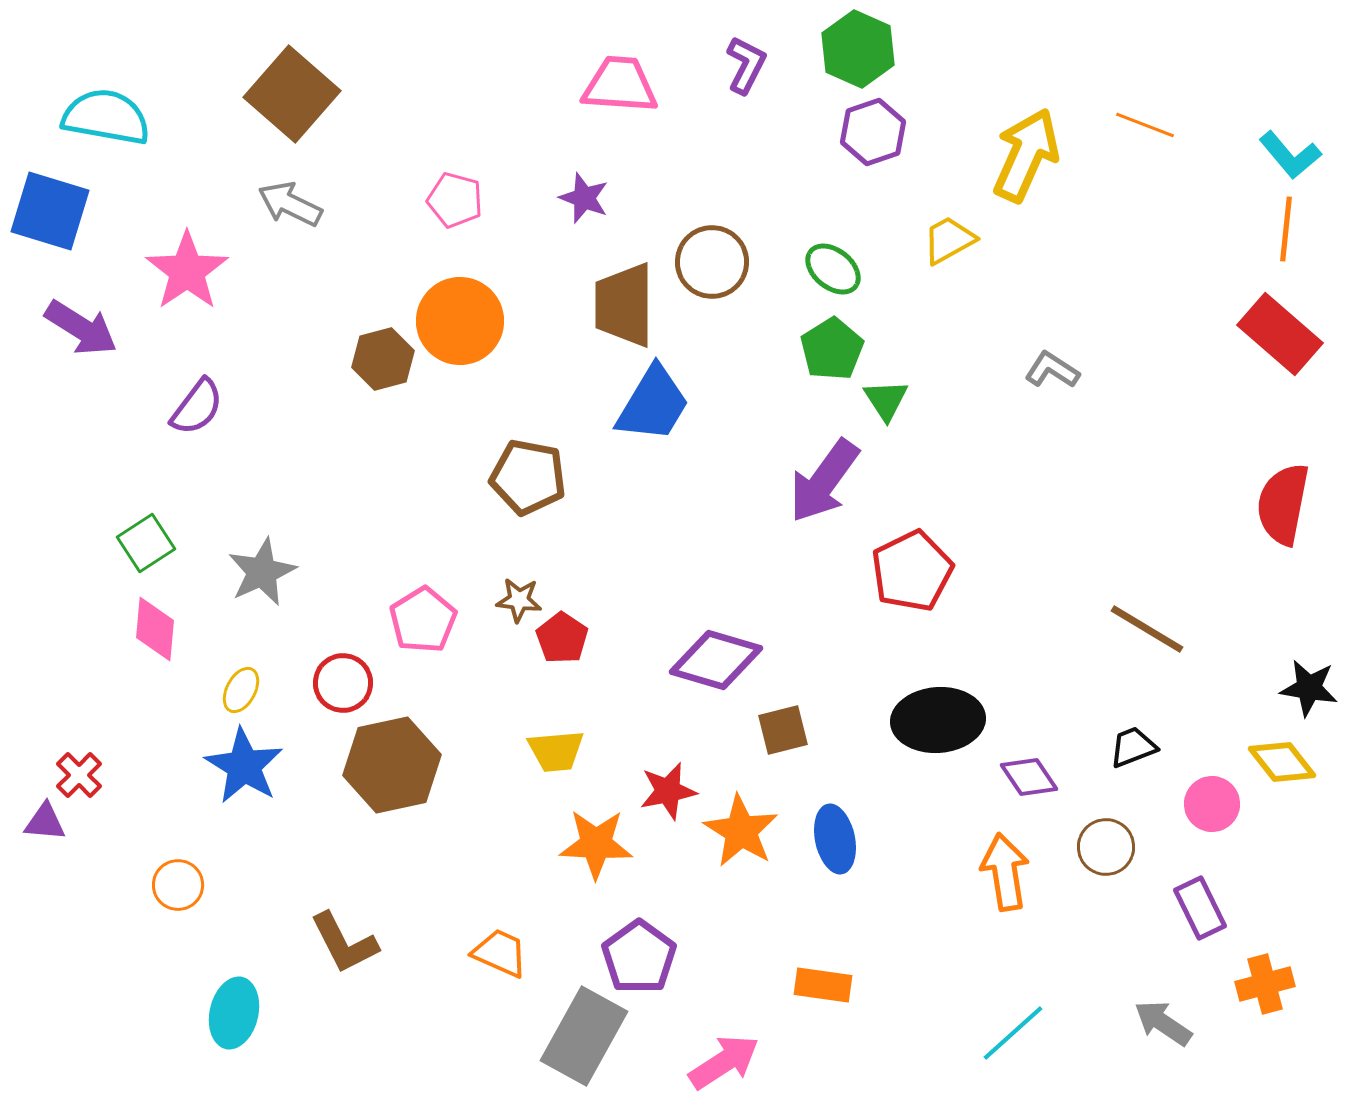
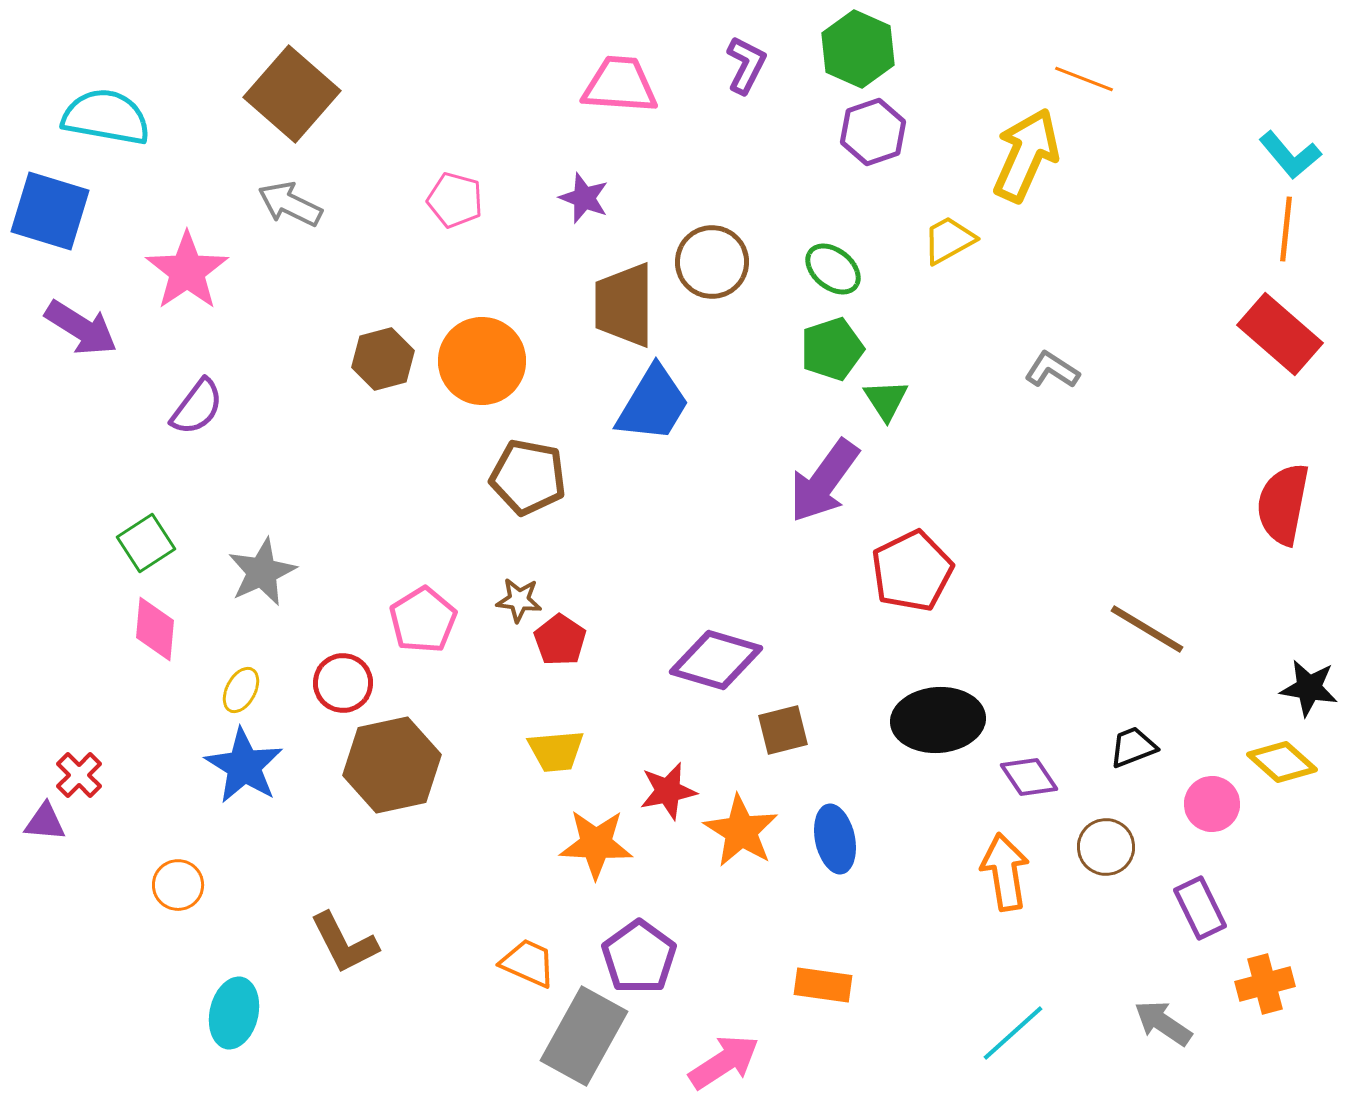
orange line at (1145, 125): moved 61 px left, 46 px up
orange circle at (460, 321): moved 22 px right, 40 px down
green pentagon at (832, 349): rotated 14 degrees clockwise
red pentagon at (562, 638): moved 2 px left, 2 px down
yellow diamond at (1282, 762): rotated 10 degrees counterclockwise
orange trapezoid at (500, 953): moved 28 px right, 10 px down
